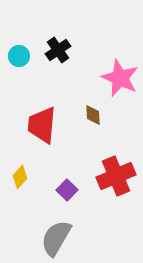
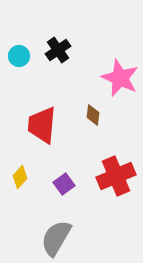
brown diamond: rotated 10 degrees clockwise
purple square: moved 3 px left, 6 px up; rotated 10 degrees clockwise
